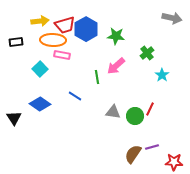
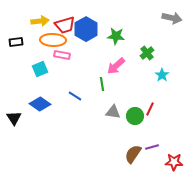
cyan square: rotated 21 degrees clockwise
green line: moved 5 px right, 7 px down
